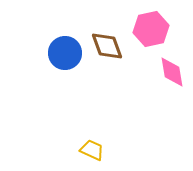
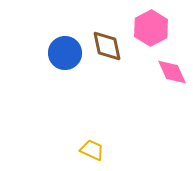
pink hexagon: moved 1 px up; rotated 16 degrees counterclockwise
brown diamond: rotated 8 degrees clockwise
pink diamond: rotated 16 degrees counterclockwise
